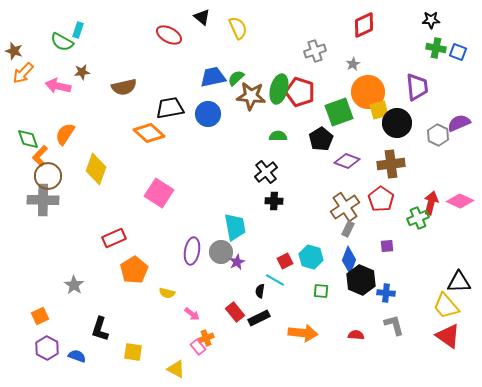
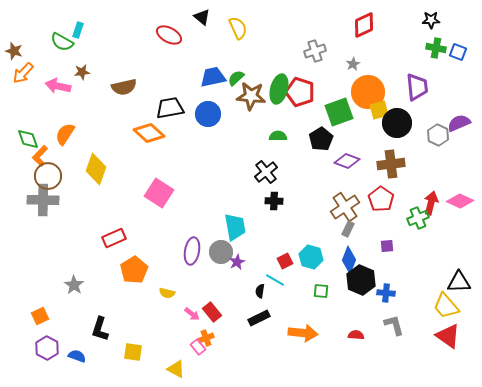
red rectangle at (235, 312): moved 23 px left
